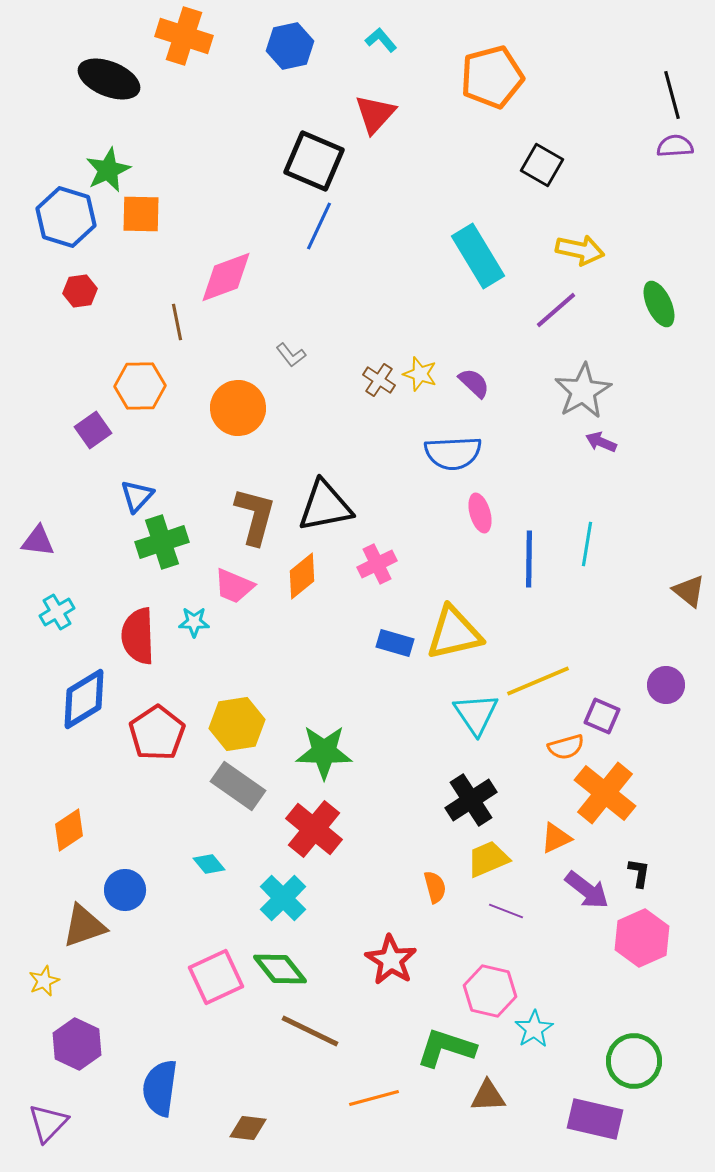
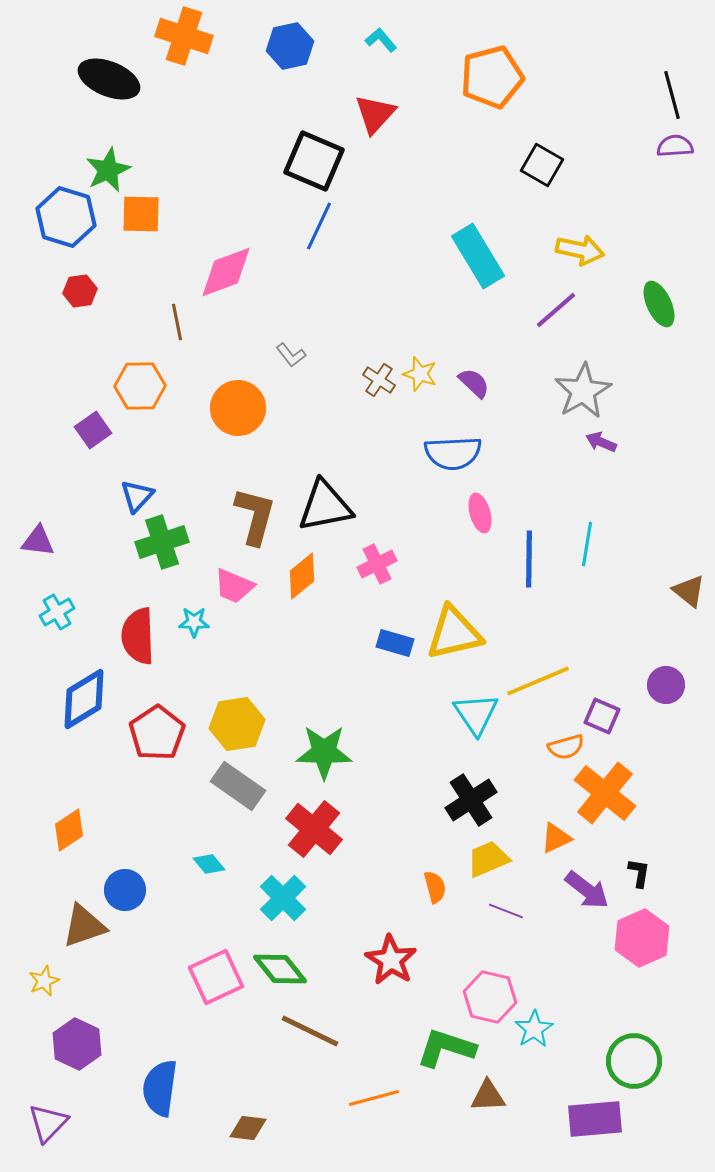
pink diamond at (226, 277): moved 5 px up
pink hexagon at (490, 991): moved 6 px down
purple rectangle at (595, 1119): rotated 18 degrees counterclockwise
